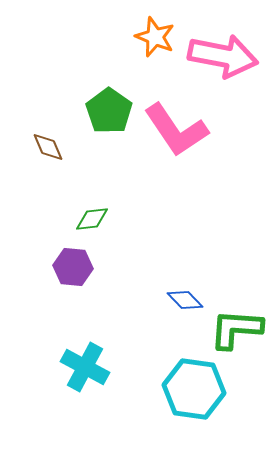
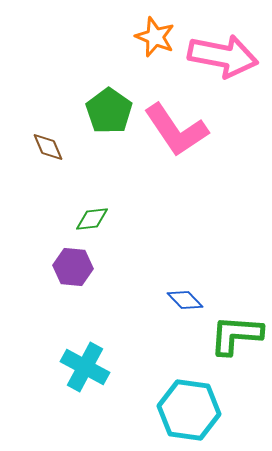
green L-shape: moved 6 px down
cyan hexagon: moved 5 px left, 21 px down
